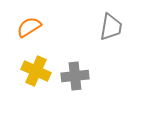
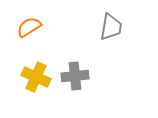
yellow cross: moved 6 px down
